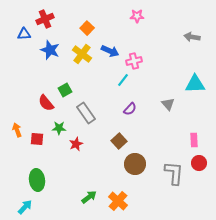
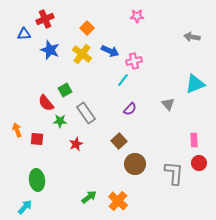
cyan triangle: rotated 20 degrees counterclockwise
green star: moved 1 px right, 7 px up
